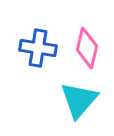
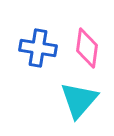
pink diamond: rotated 6 degrees counterclockwise
